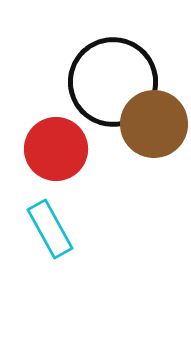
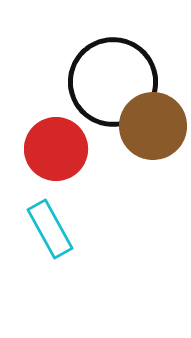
brown circle: moved 1 px left, 2 px down
